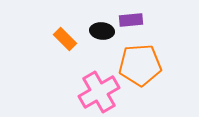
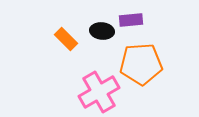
orange rectangle: moved 1 px right
orange pentagon: moved 1 px right, 1 px up
